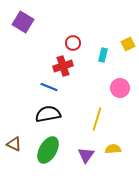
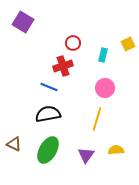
pink circle: moved 15 px left
yellow semicircle: moved 3 px right, 1 px down
